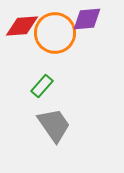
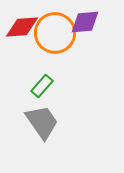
purple diamond: moved 2 px left, 3 px down
red diamond: moved 1 px down
gray trapezoid: moved 12 px left, 3 px up
